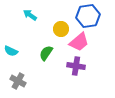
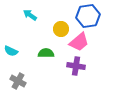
green semicircle: rotated 56 degrees clockwise
